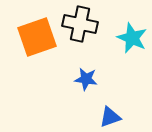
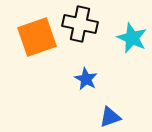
blue star: rotated 20 degrees clockwise
